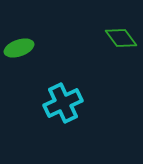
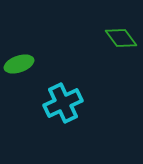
green ellipse: moved 16 px down
